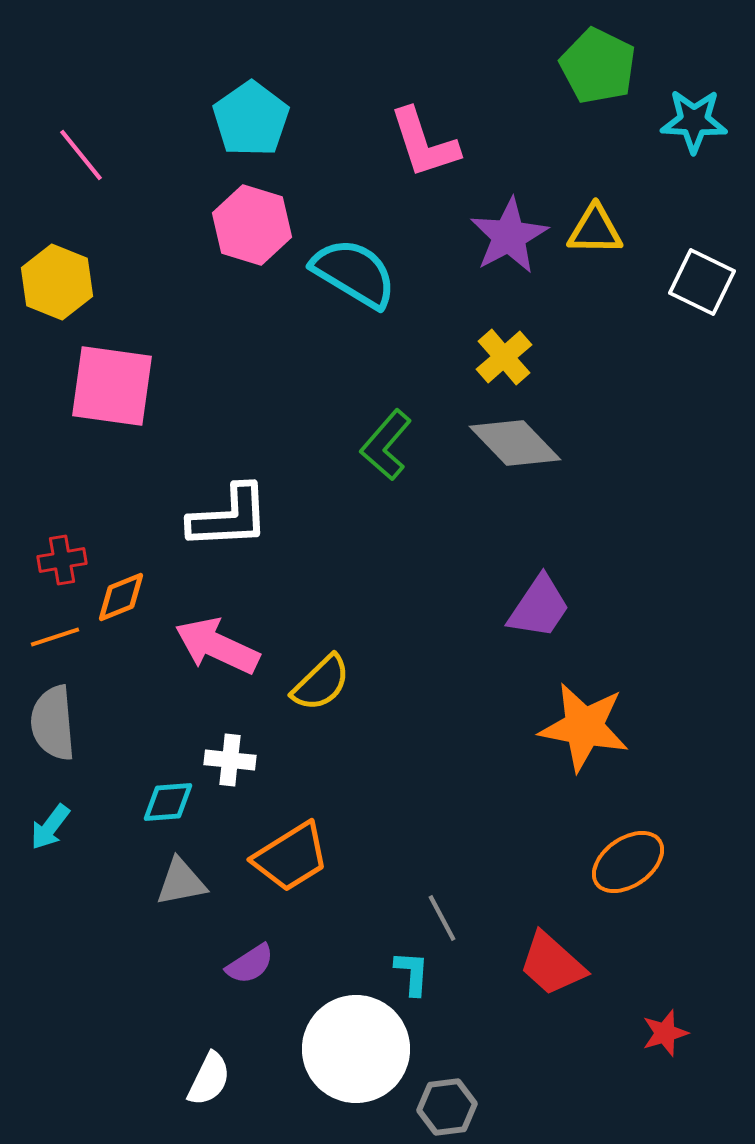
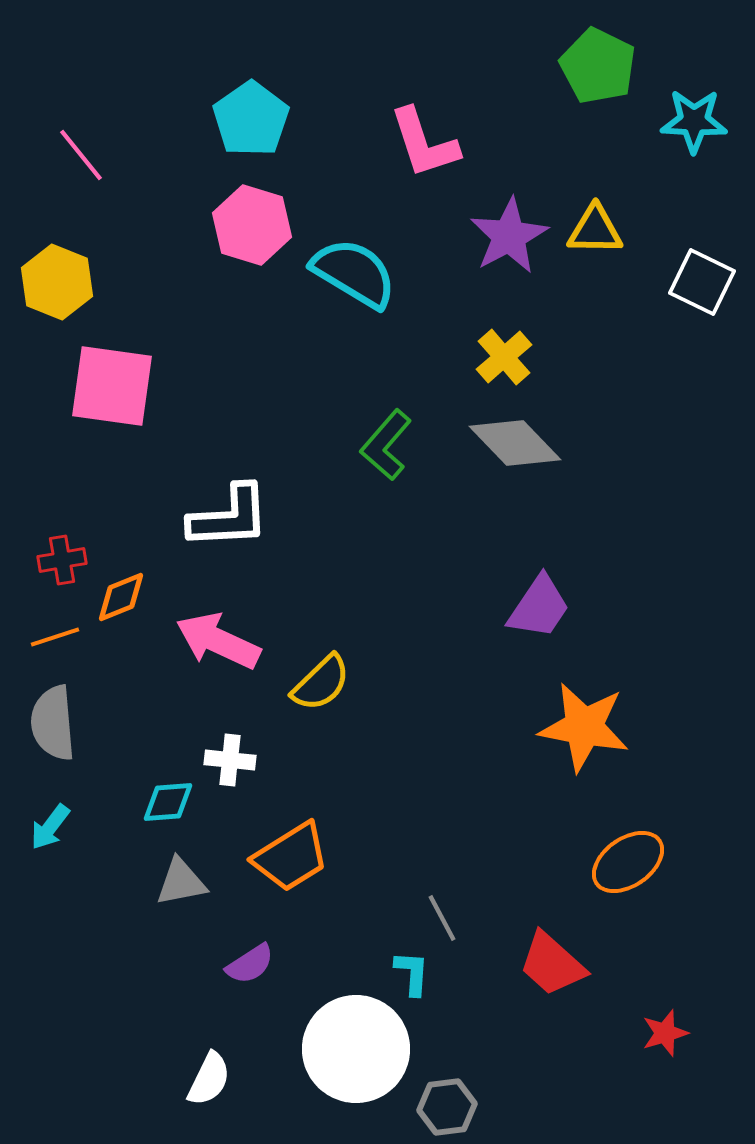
pink arrow: moved 1 px right, 5 px up
